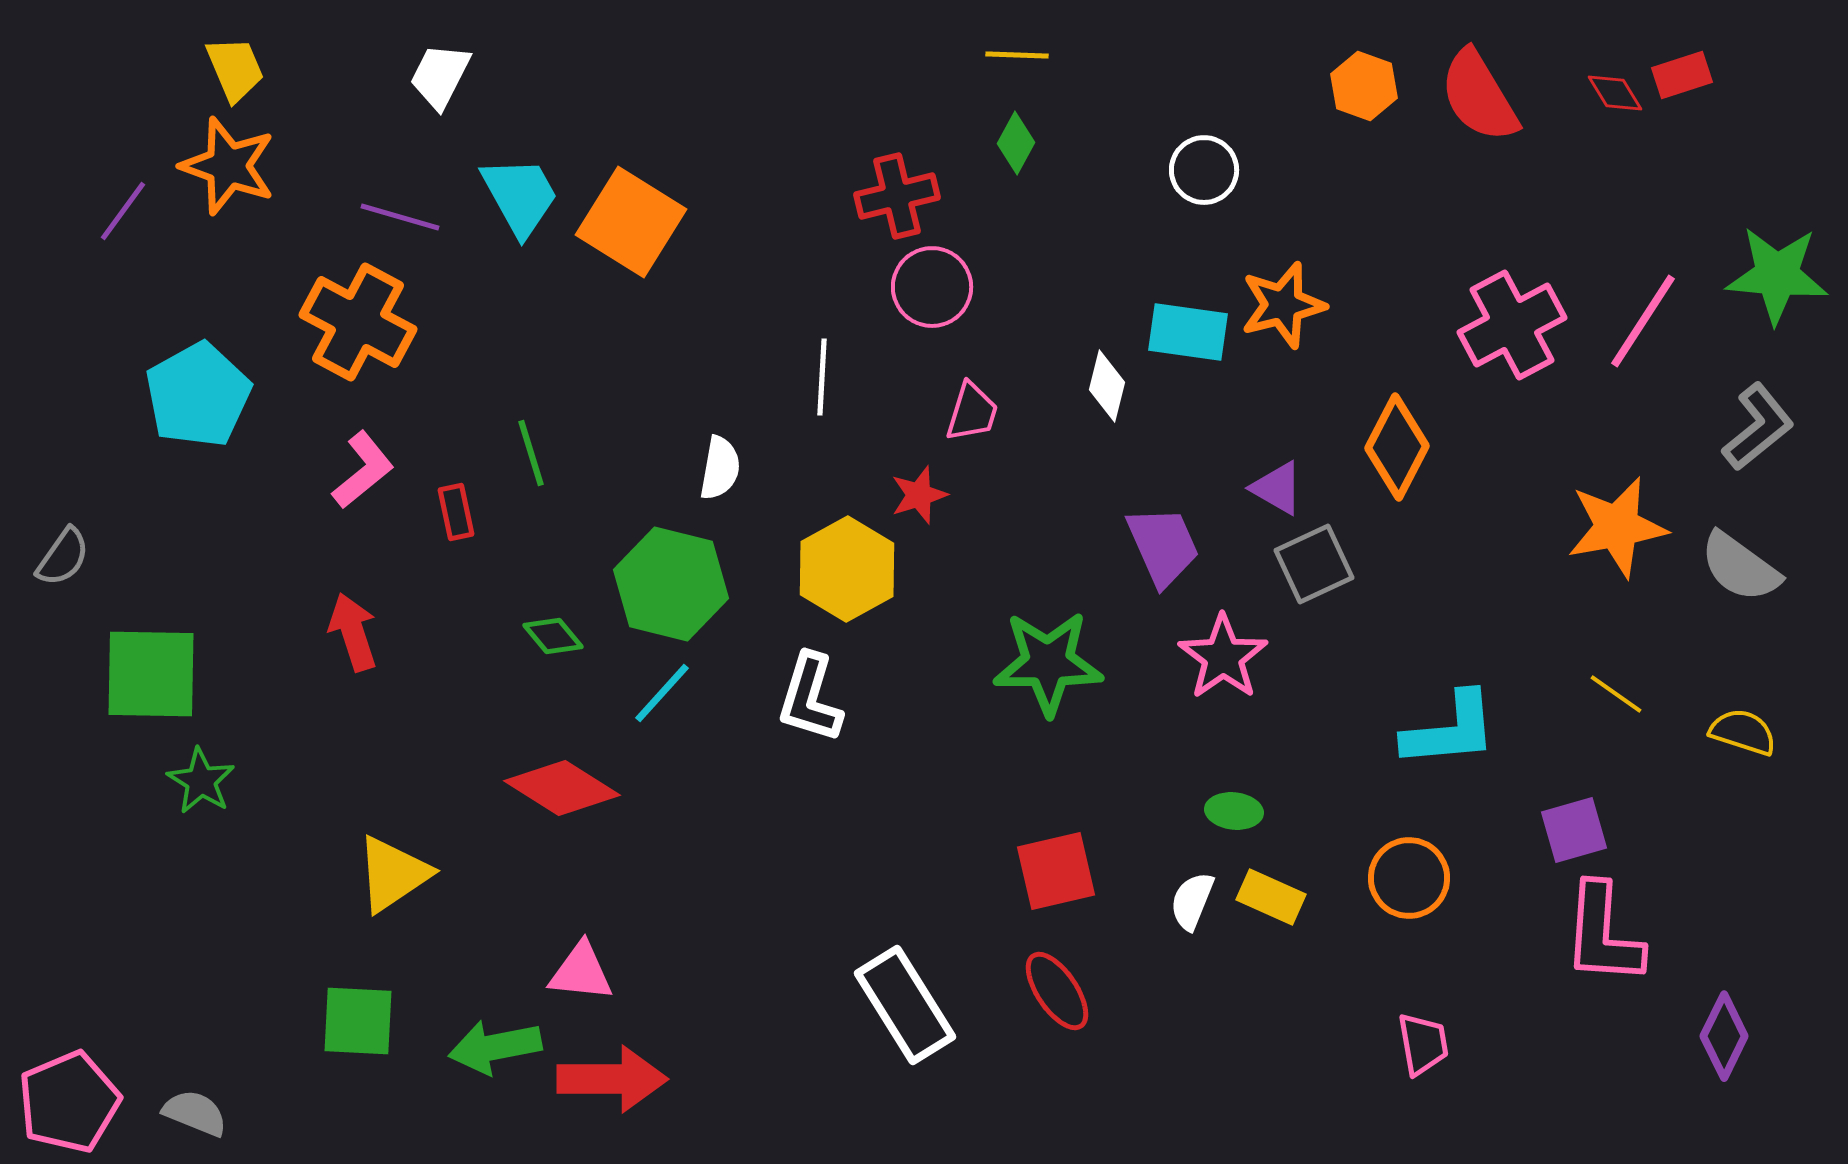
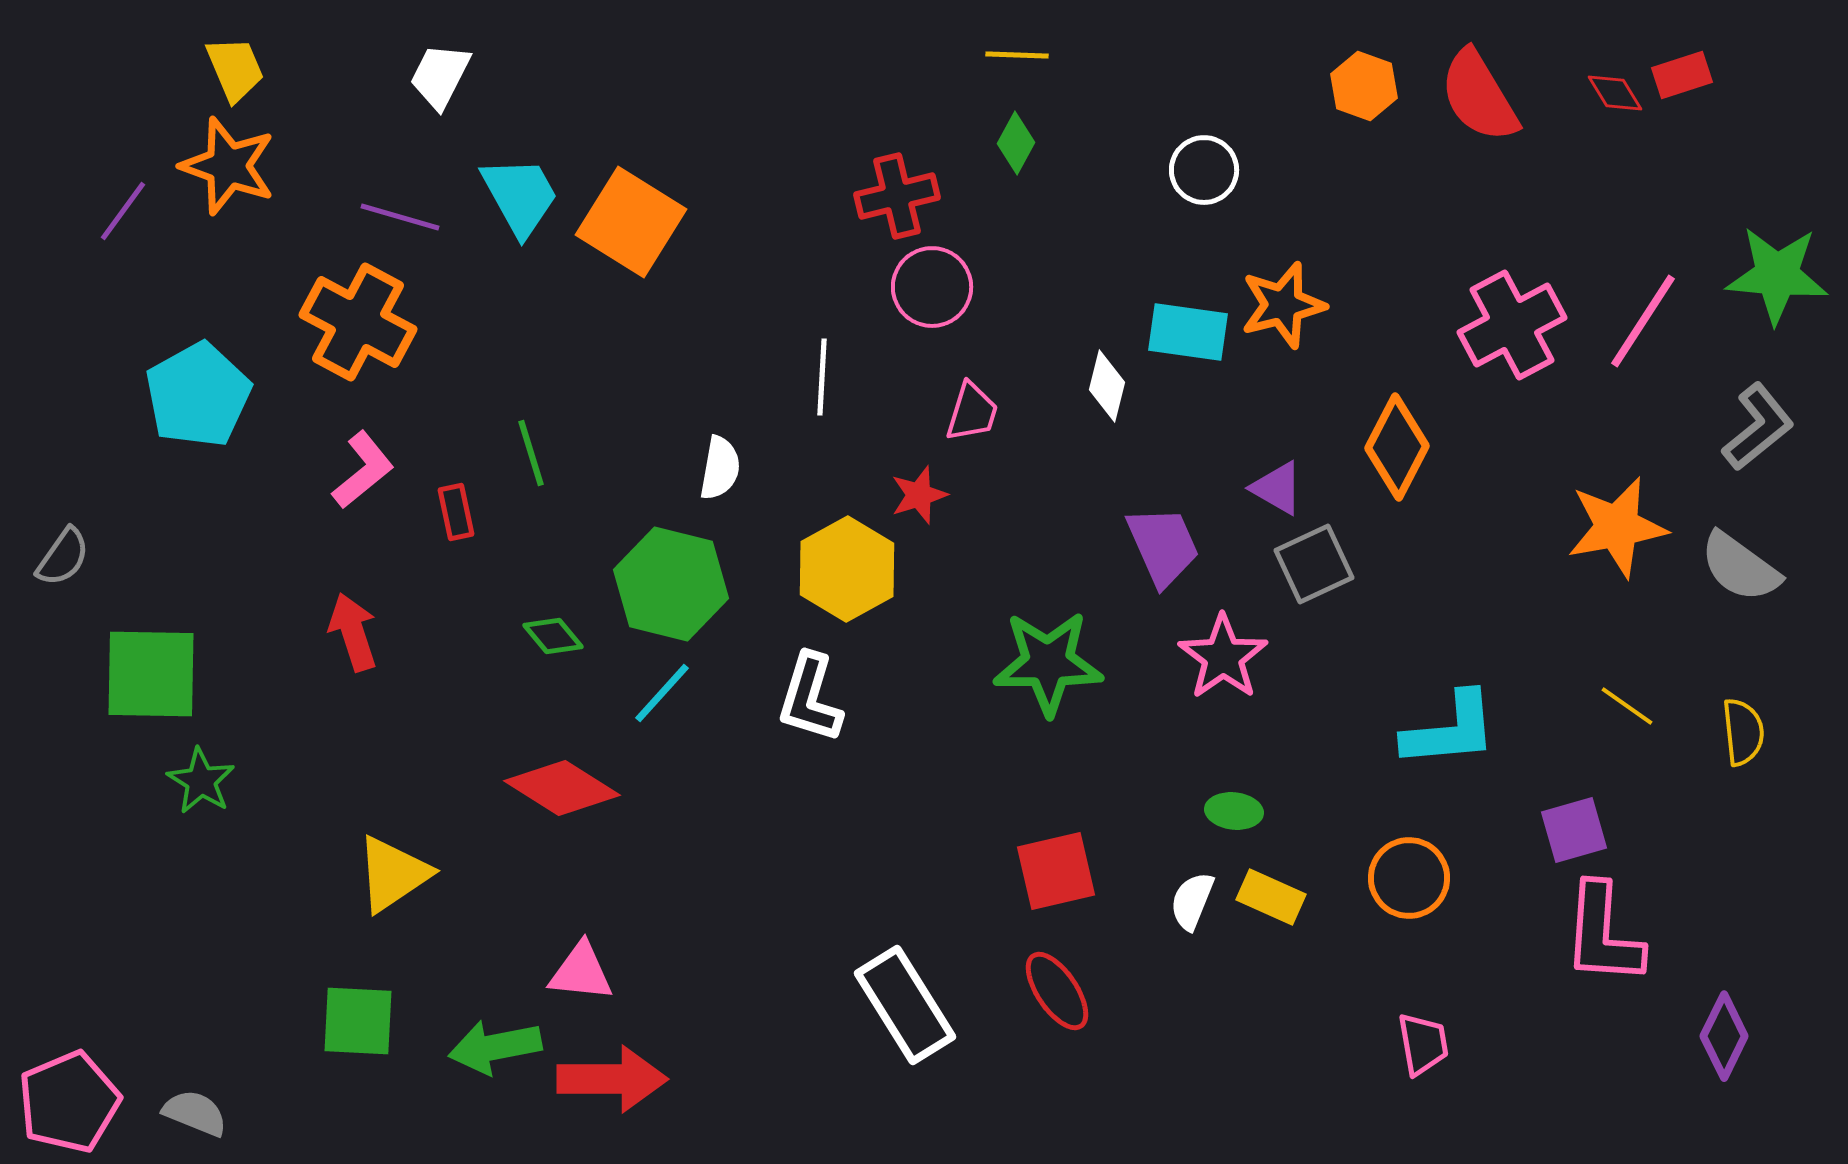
yellow line at (1616, 694): moved 11 px right, 12 px down
yellow semicircle at (1743, 732): rotated 66 degrees clockwise
